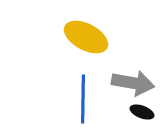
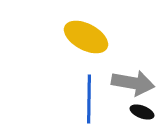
blue line: moved 6 px right
